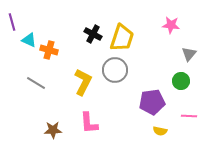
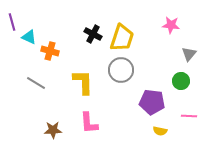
cyan triangle: moved 3 px up
orange cross: moved 1 px right, 1 px down
gray circle: moved 6 px right
yellow L-shape: rotated 28 degrees counterclockwise
purple pentagon: rotated 15 degrees clockwise
